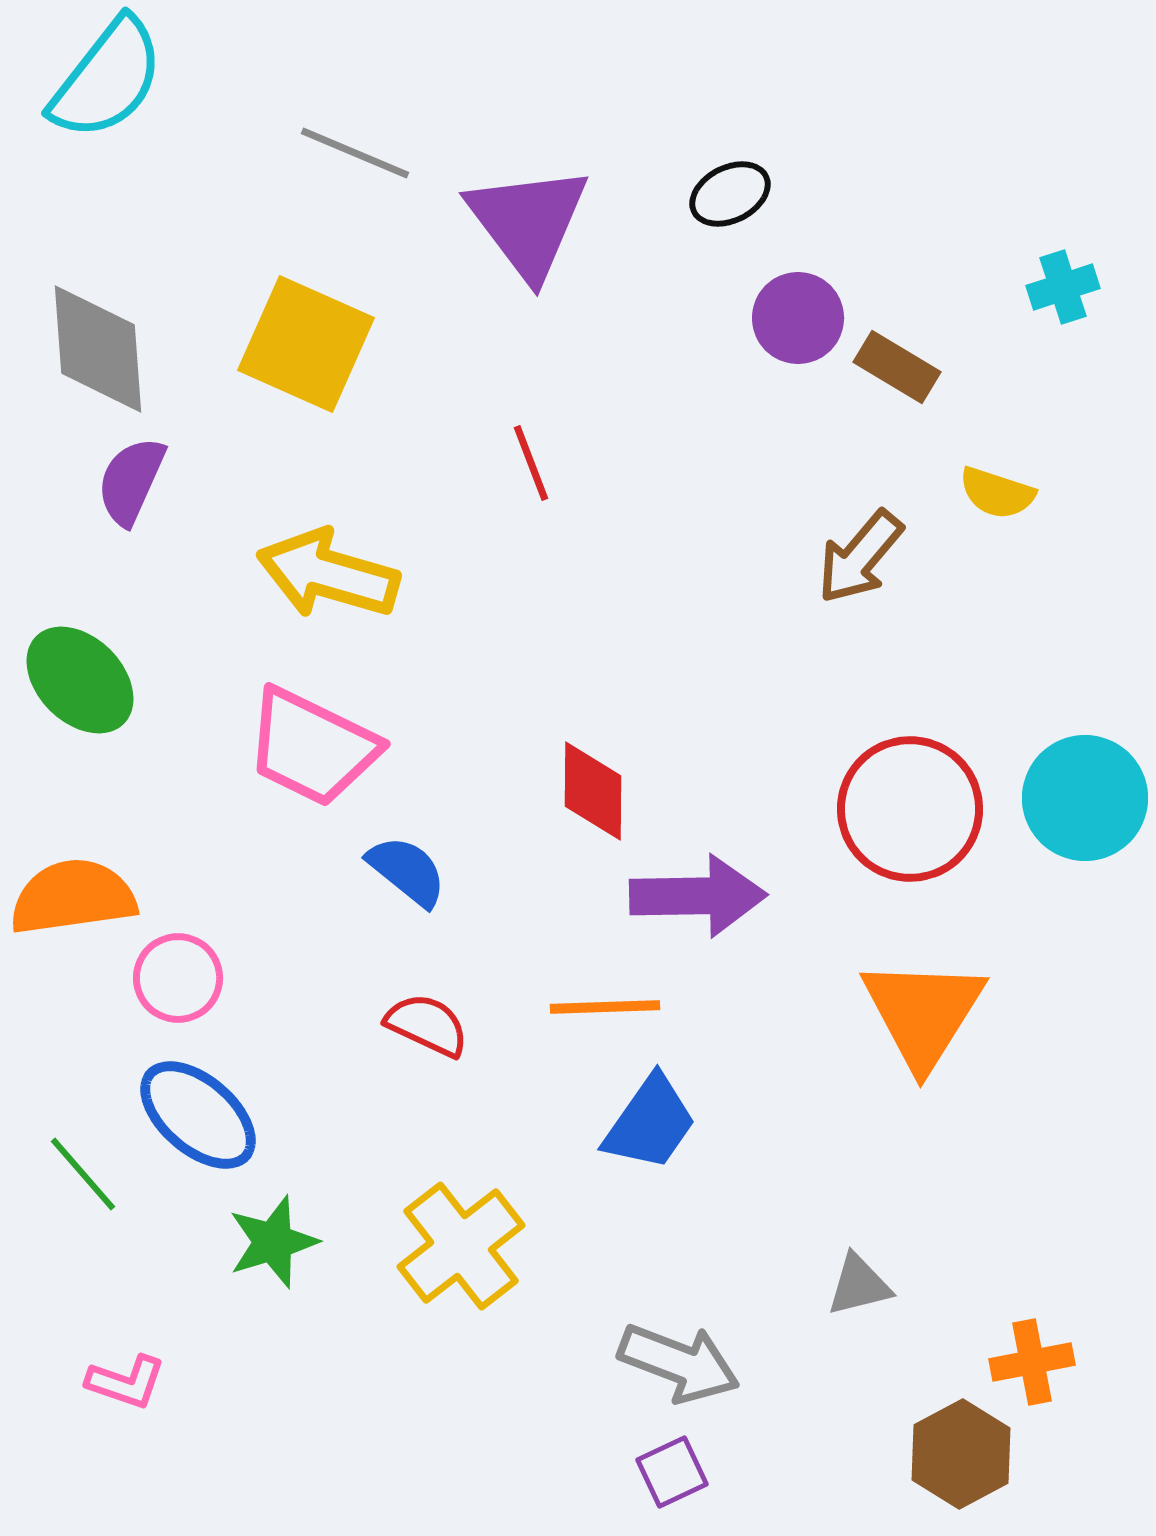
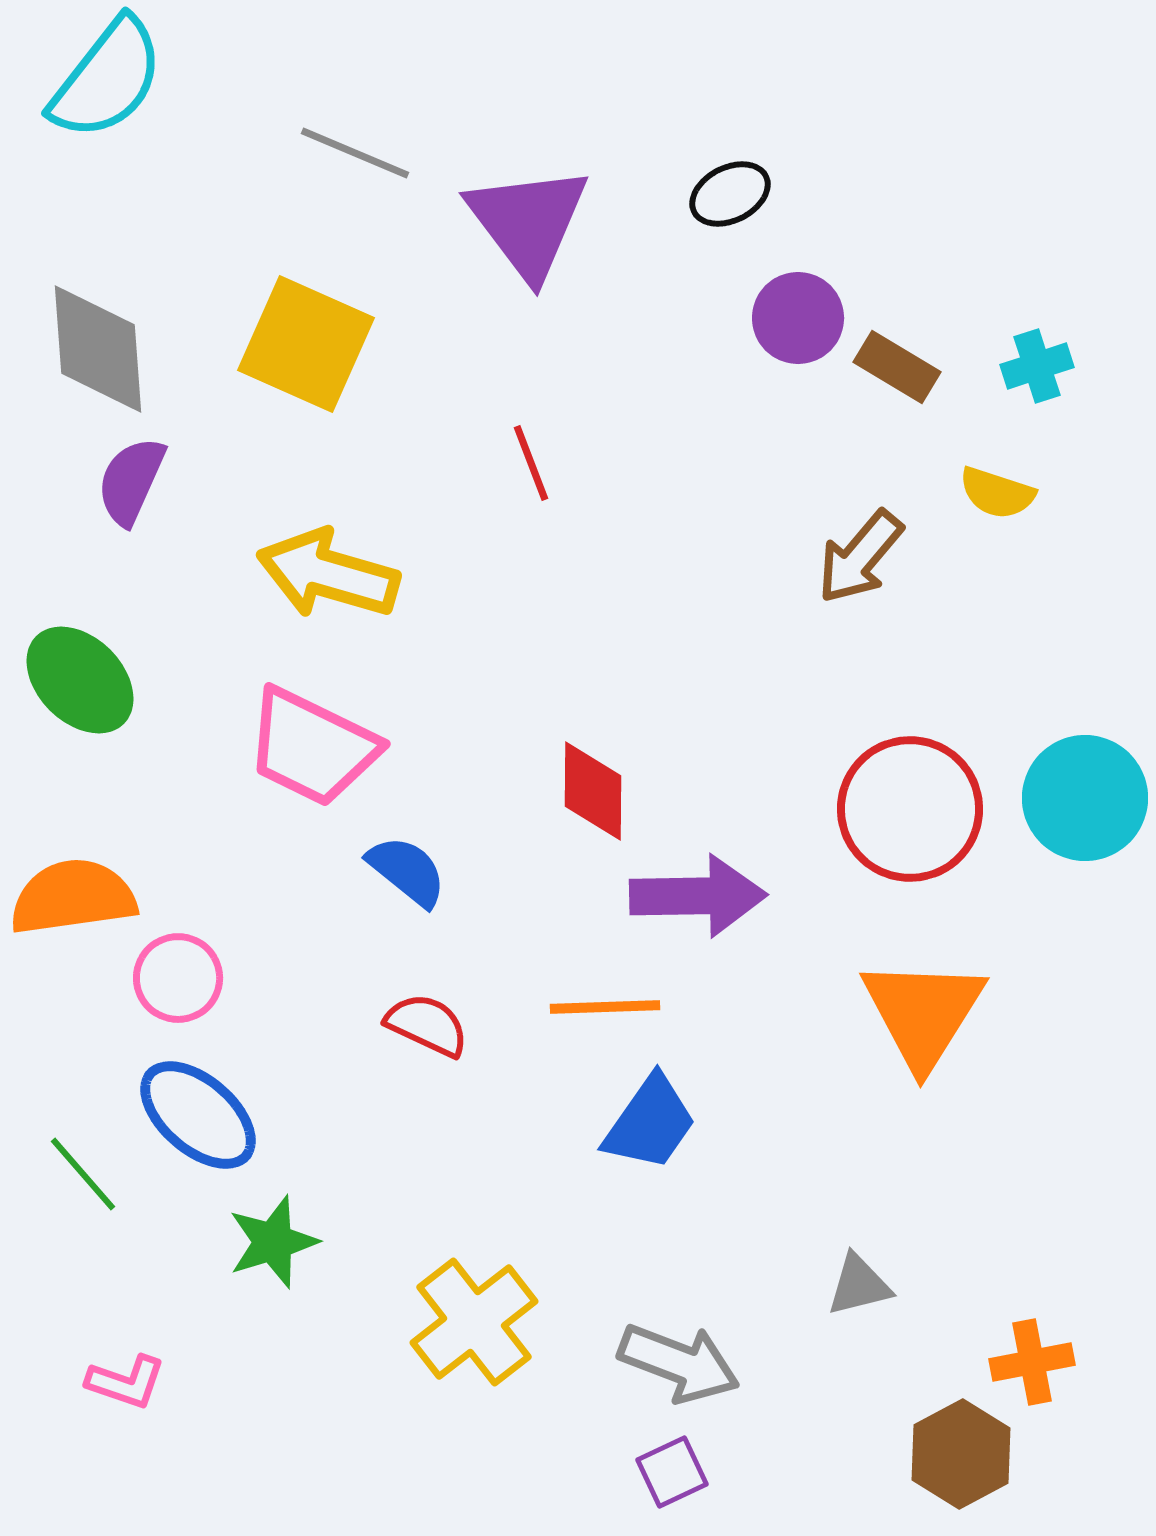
cyan cross: moved 26 px left, 79 px down
yellow cross: moved 13 px right, 76 px down
